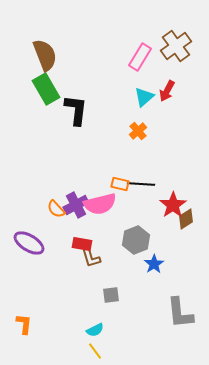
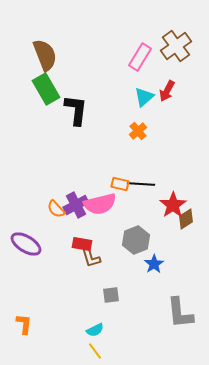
purple ellipse: moved 3 px left, 1 px down
